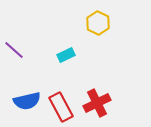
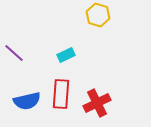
yellow hexagon: moved 8 px up; rotated 10 degrees counterclockwise
purple line: moved 3 px down
red rectangle: moved 13 px up; rotated 32 degrees clockwise
